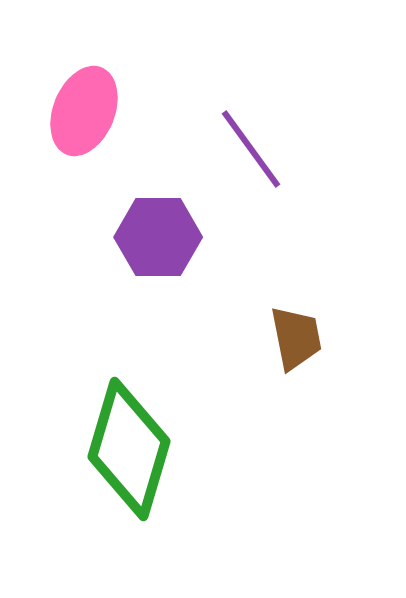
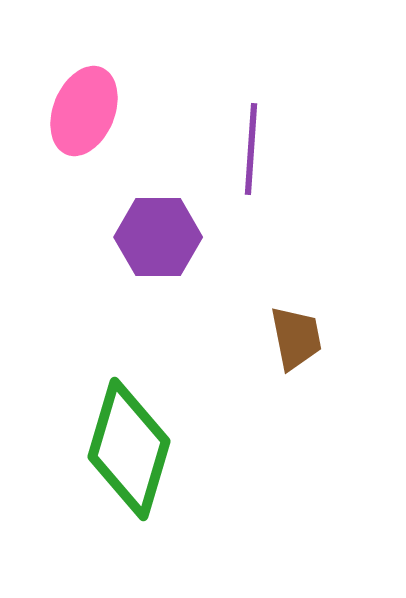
purple line: rotated 40 degrees clockwise
